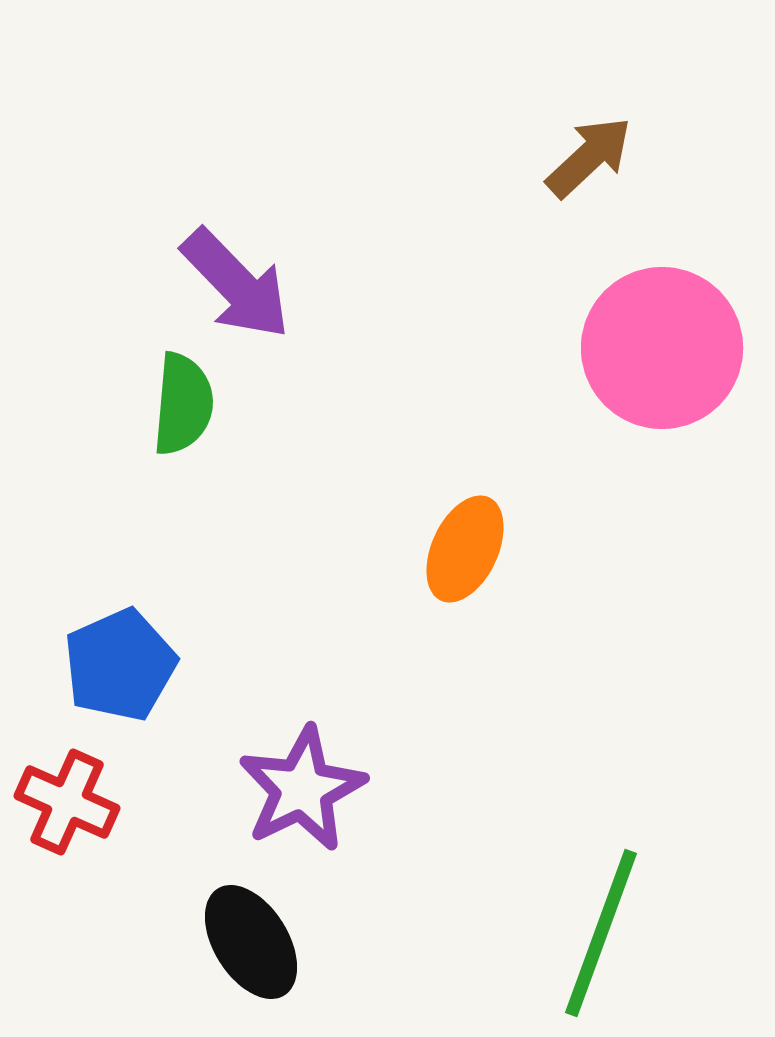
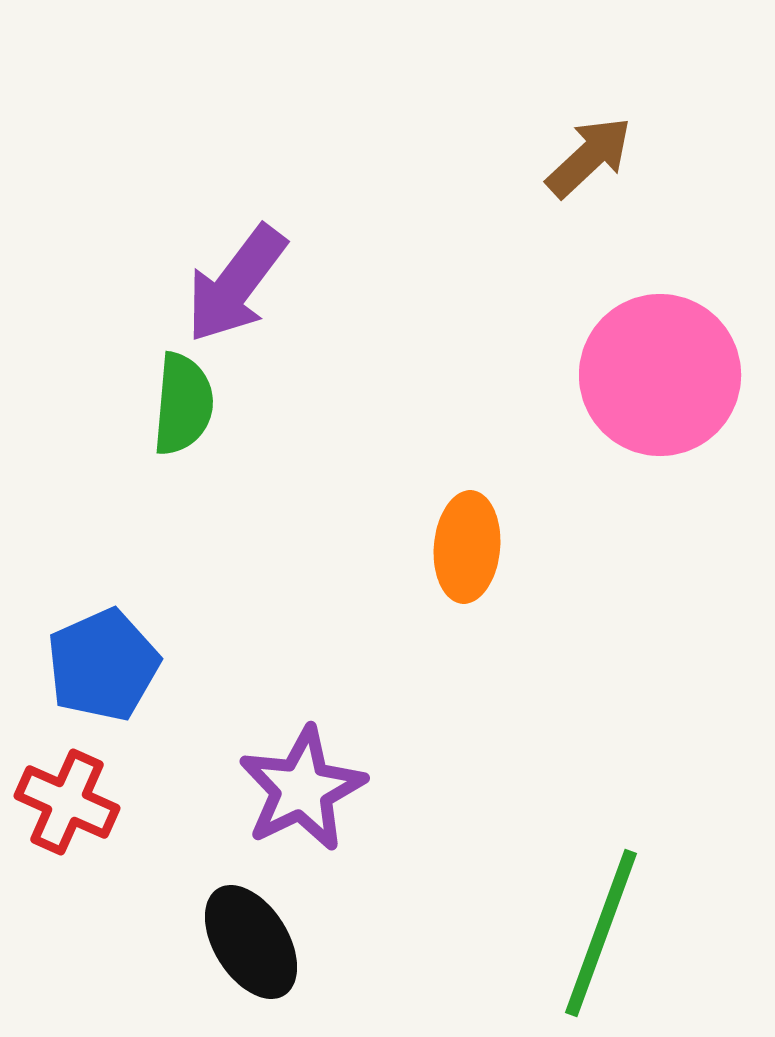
purple arrow: rotated 81 degrees clockwise
pink circle: moved 2 px left, 27 px down
orange ellipse: moved 2 px right, 2 px up; rotated 20 degrees counterclockwise
blue pentagon: moved 17 px left
